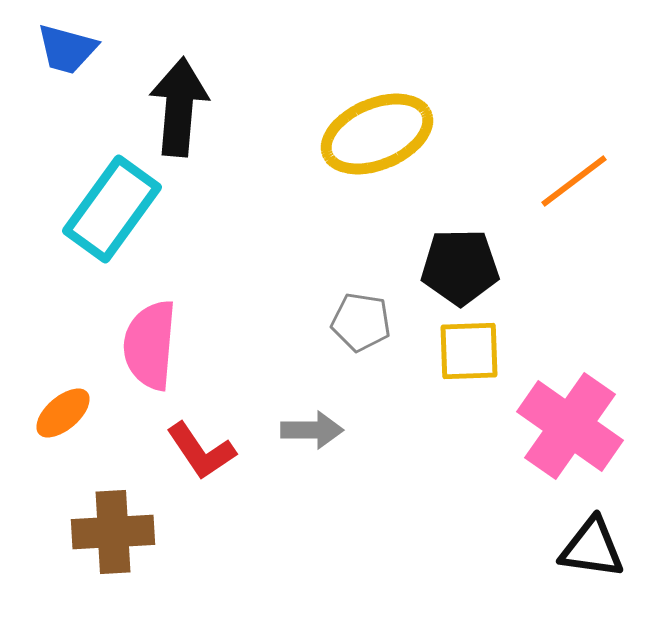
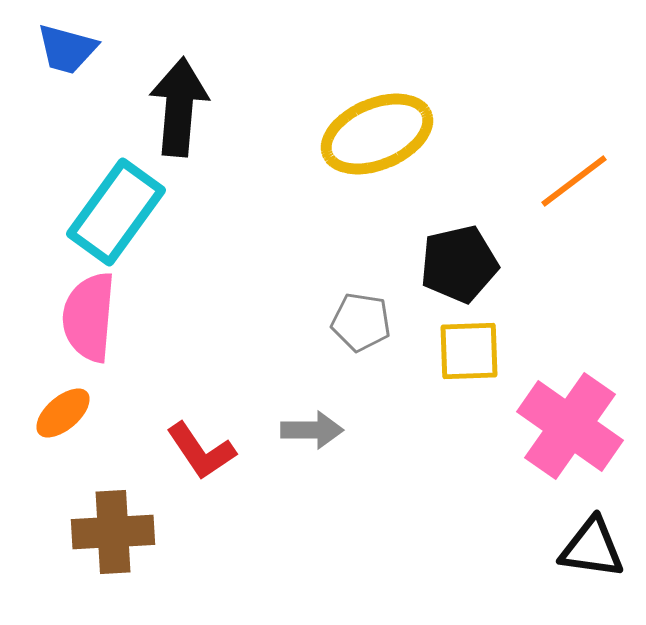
cyan rectangle: moved 4 px right, 3 px down
black pentagon: moved 1 px left, 3 px up; rotated 12 degrees counterclockwise
pink semicircle: moved 61 px left, 28 px up
